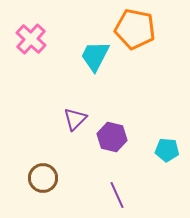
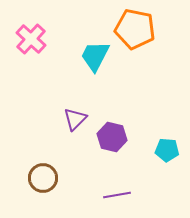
purple line: rotated 76 degrees counterclockwise
